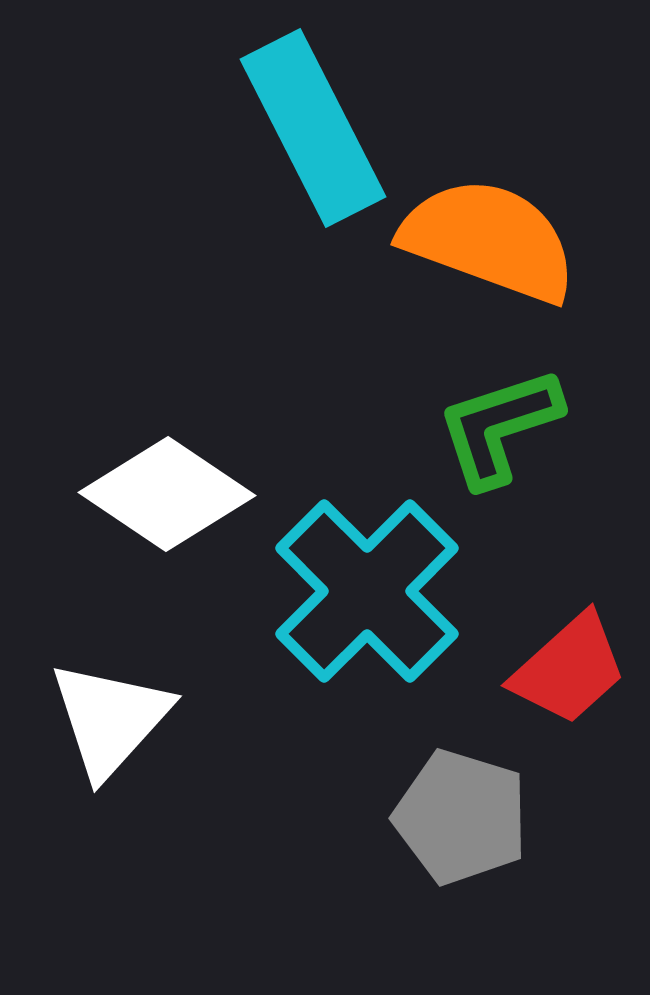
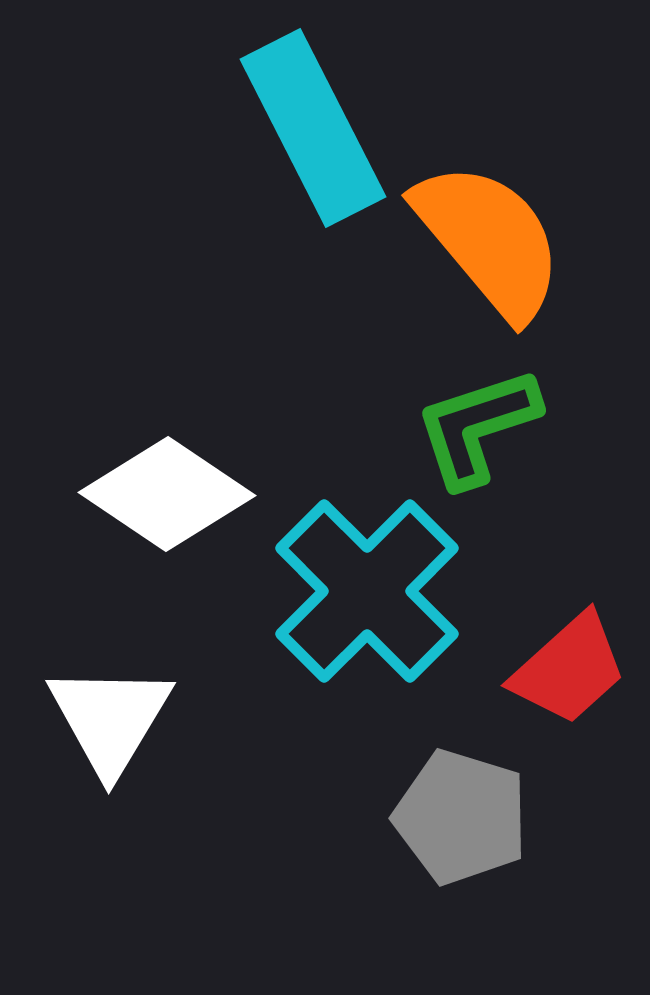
orange semicircle: rotated 30 degrees clockwise
green L-shape: moved 22 px left
white triangle: rotated 11 degrees counterclockwise
